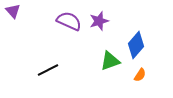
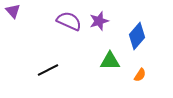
blue diamond: moved 1 px right, 9 px up
green triangle: rotated 20 degrees clockwise
